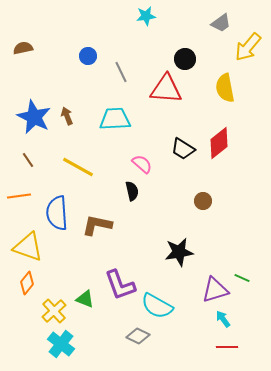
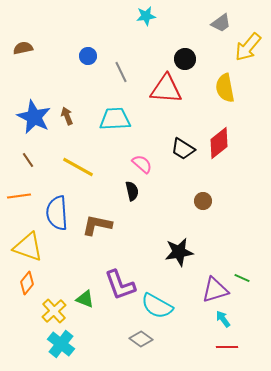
gray diamond: moved 3 px right, 3 px down; rotated 10 degrees clockwise
